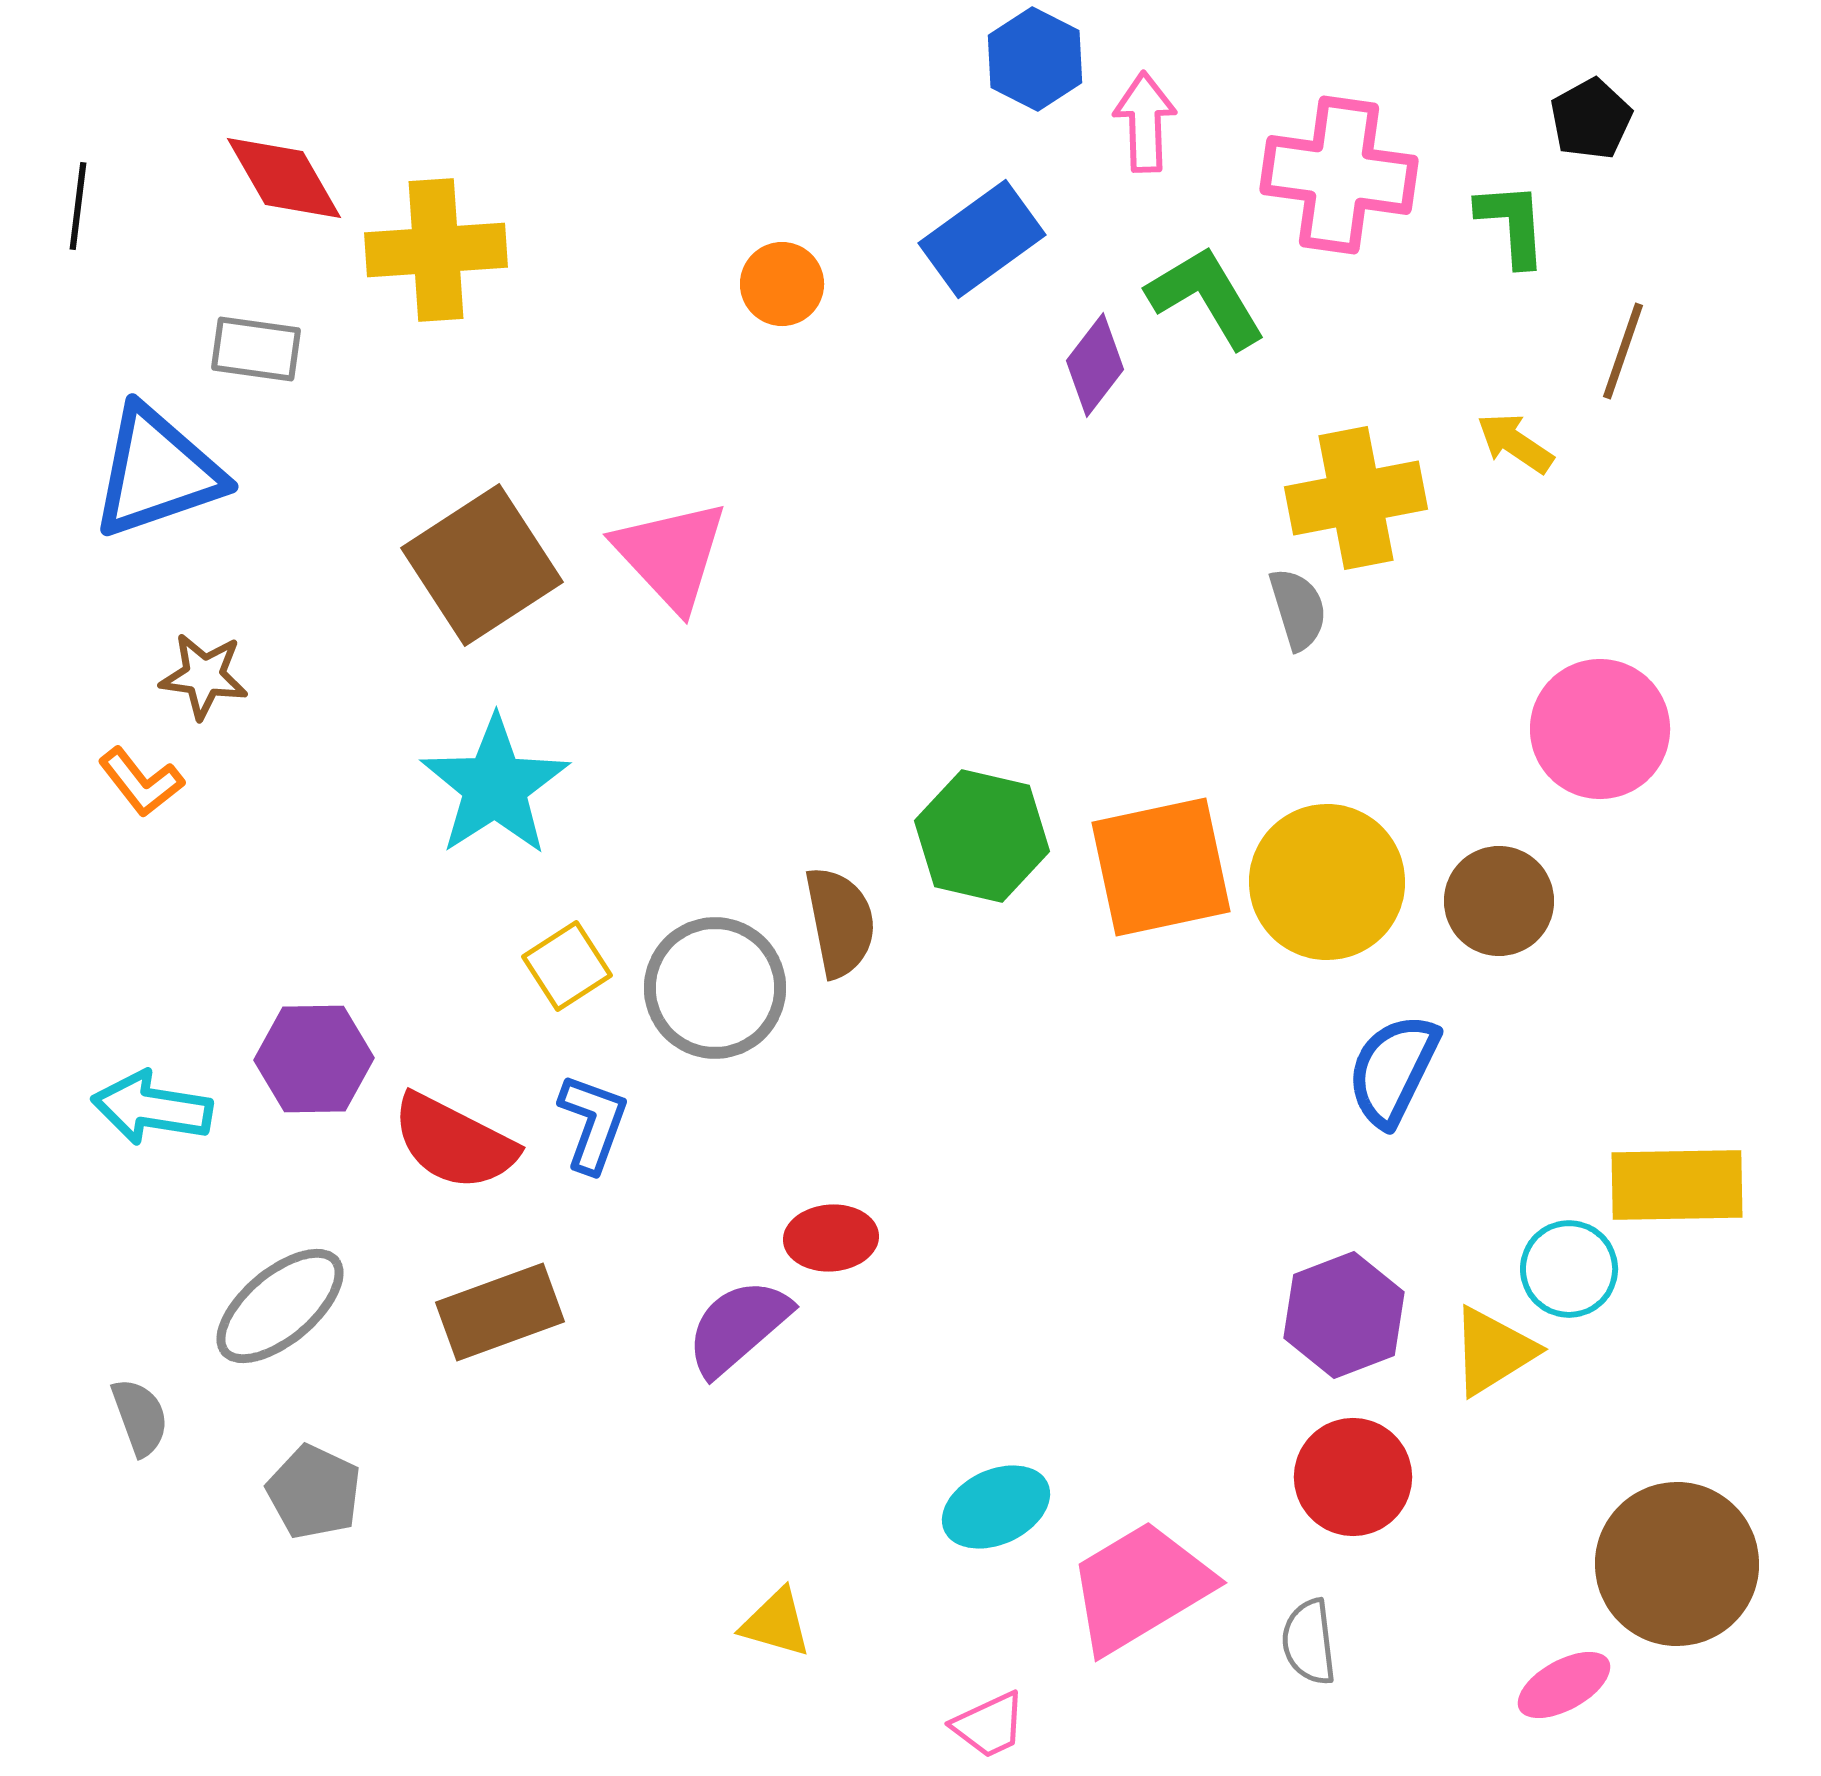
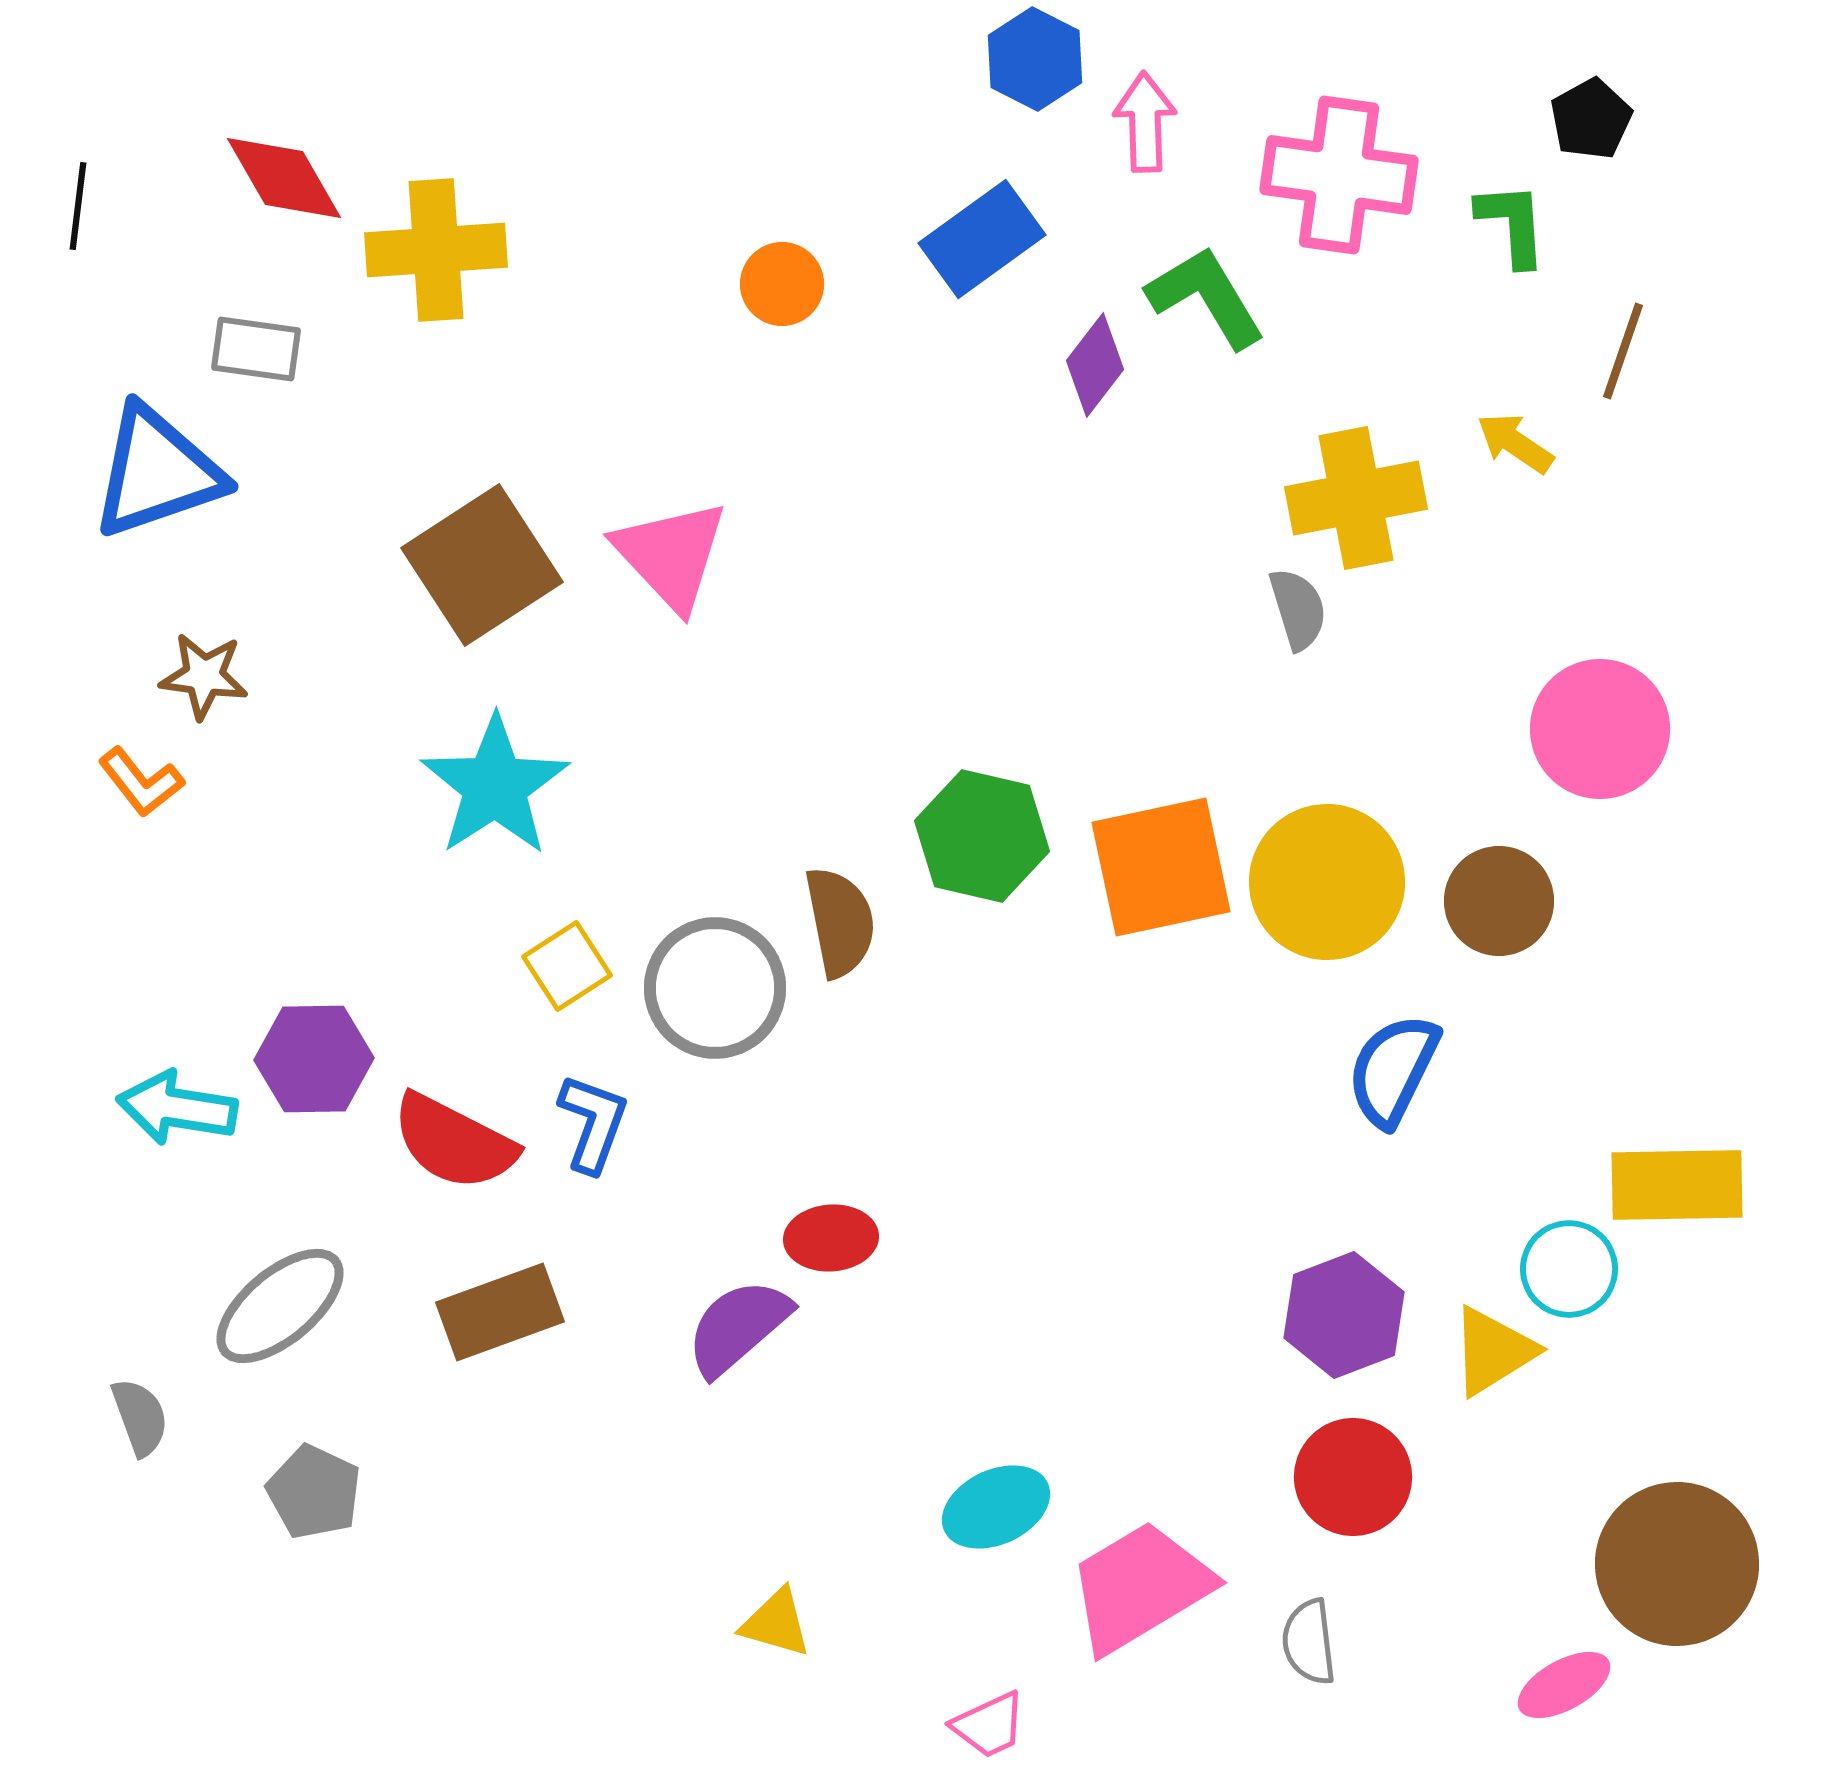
cyan arrow at (152, 1108): moved 25 px right
